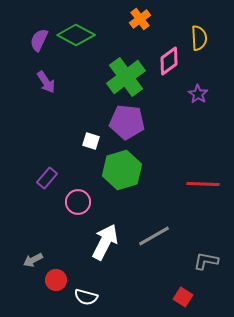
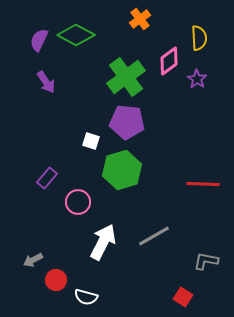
purple star: moved 1 px left, 15 px up
white arrow: moved 2 px left
